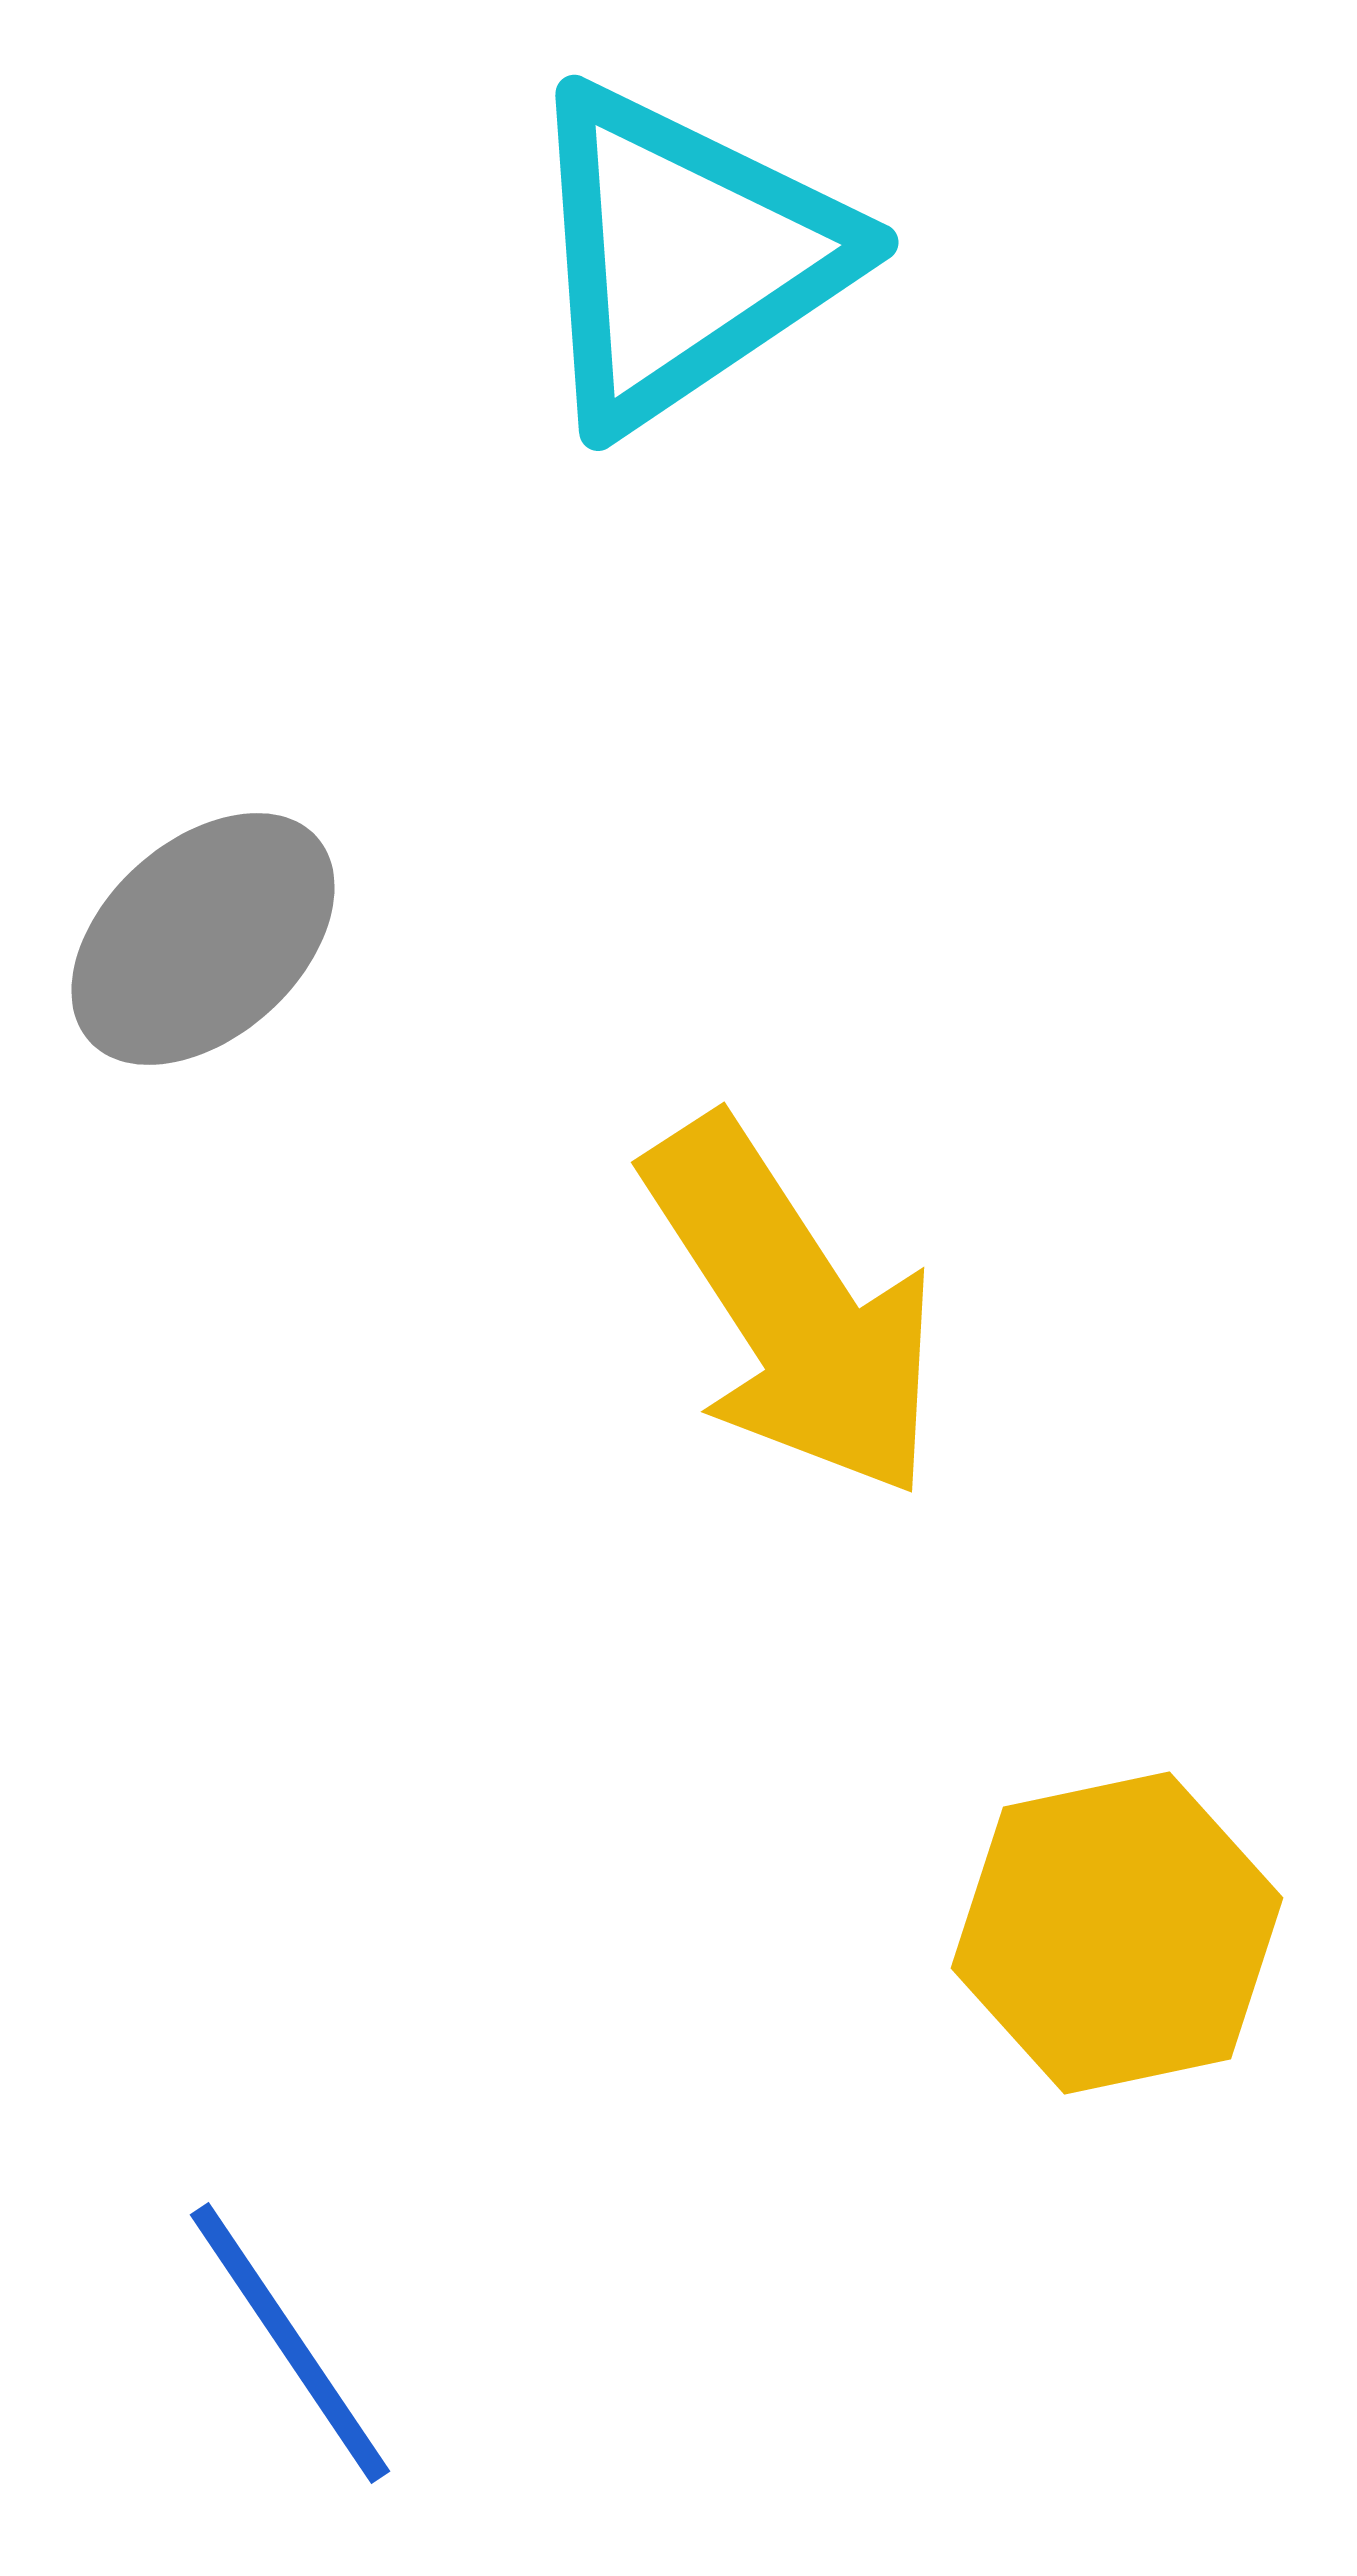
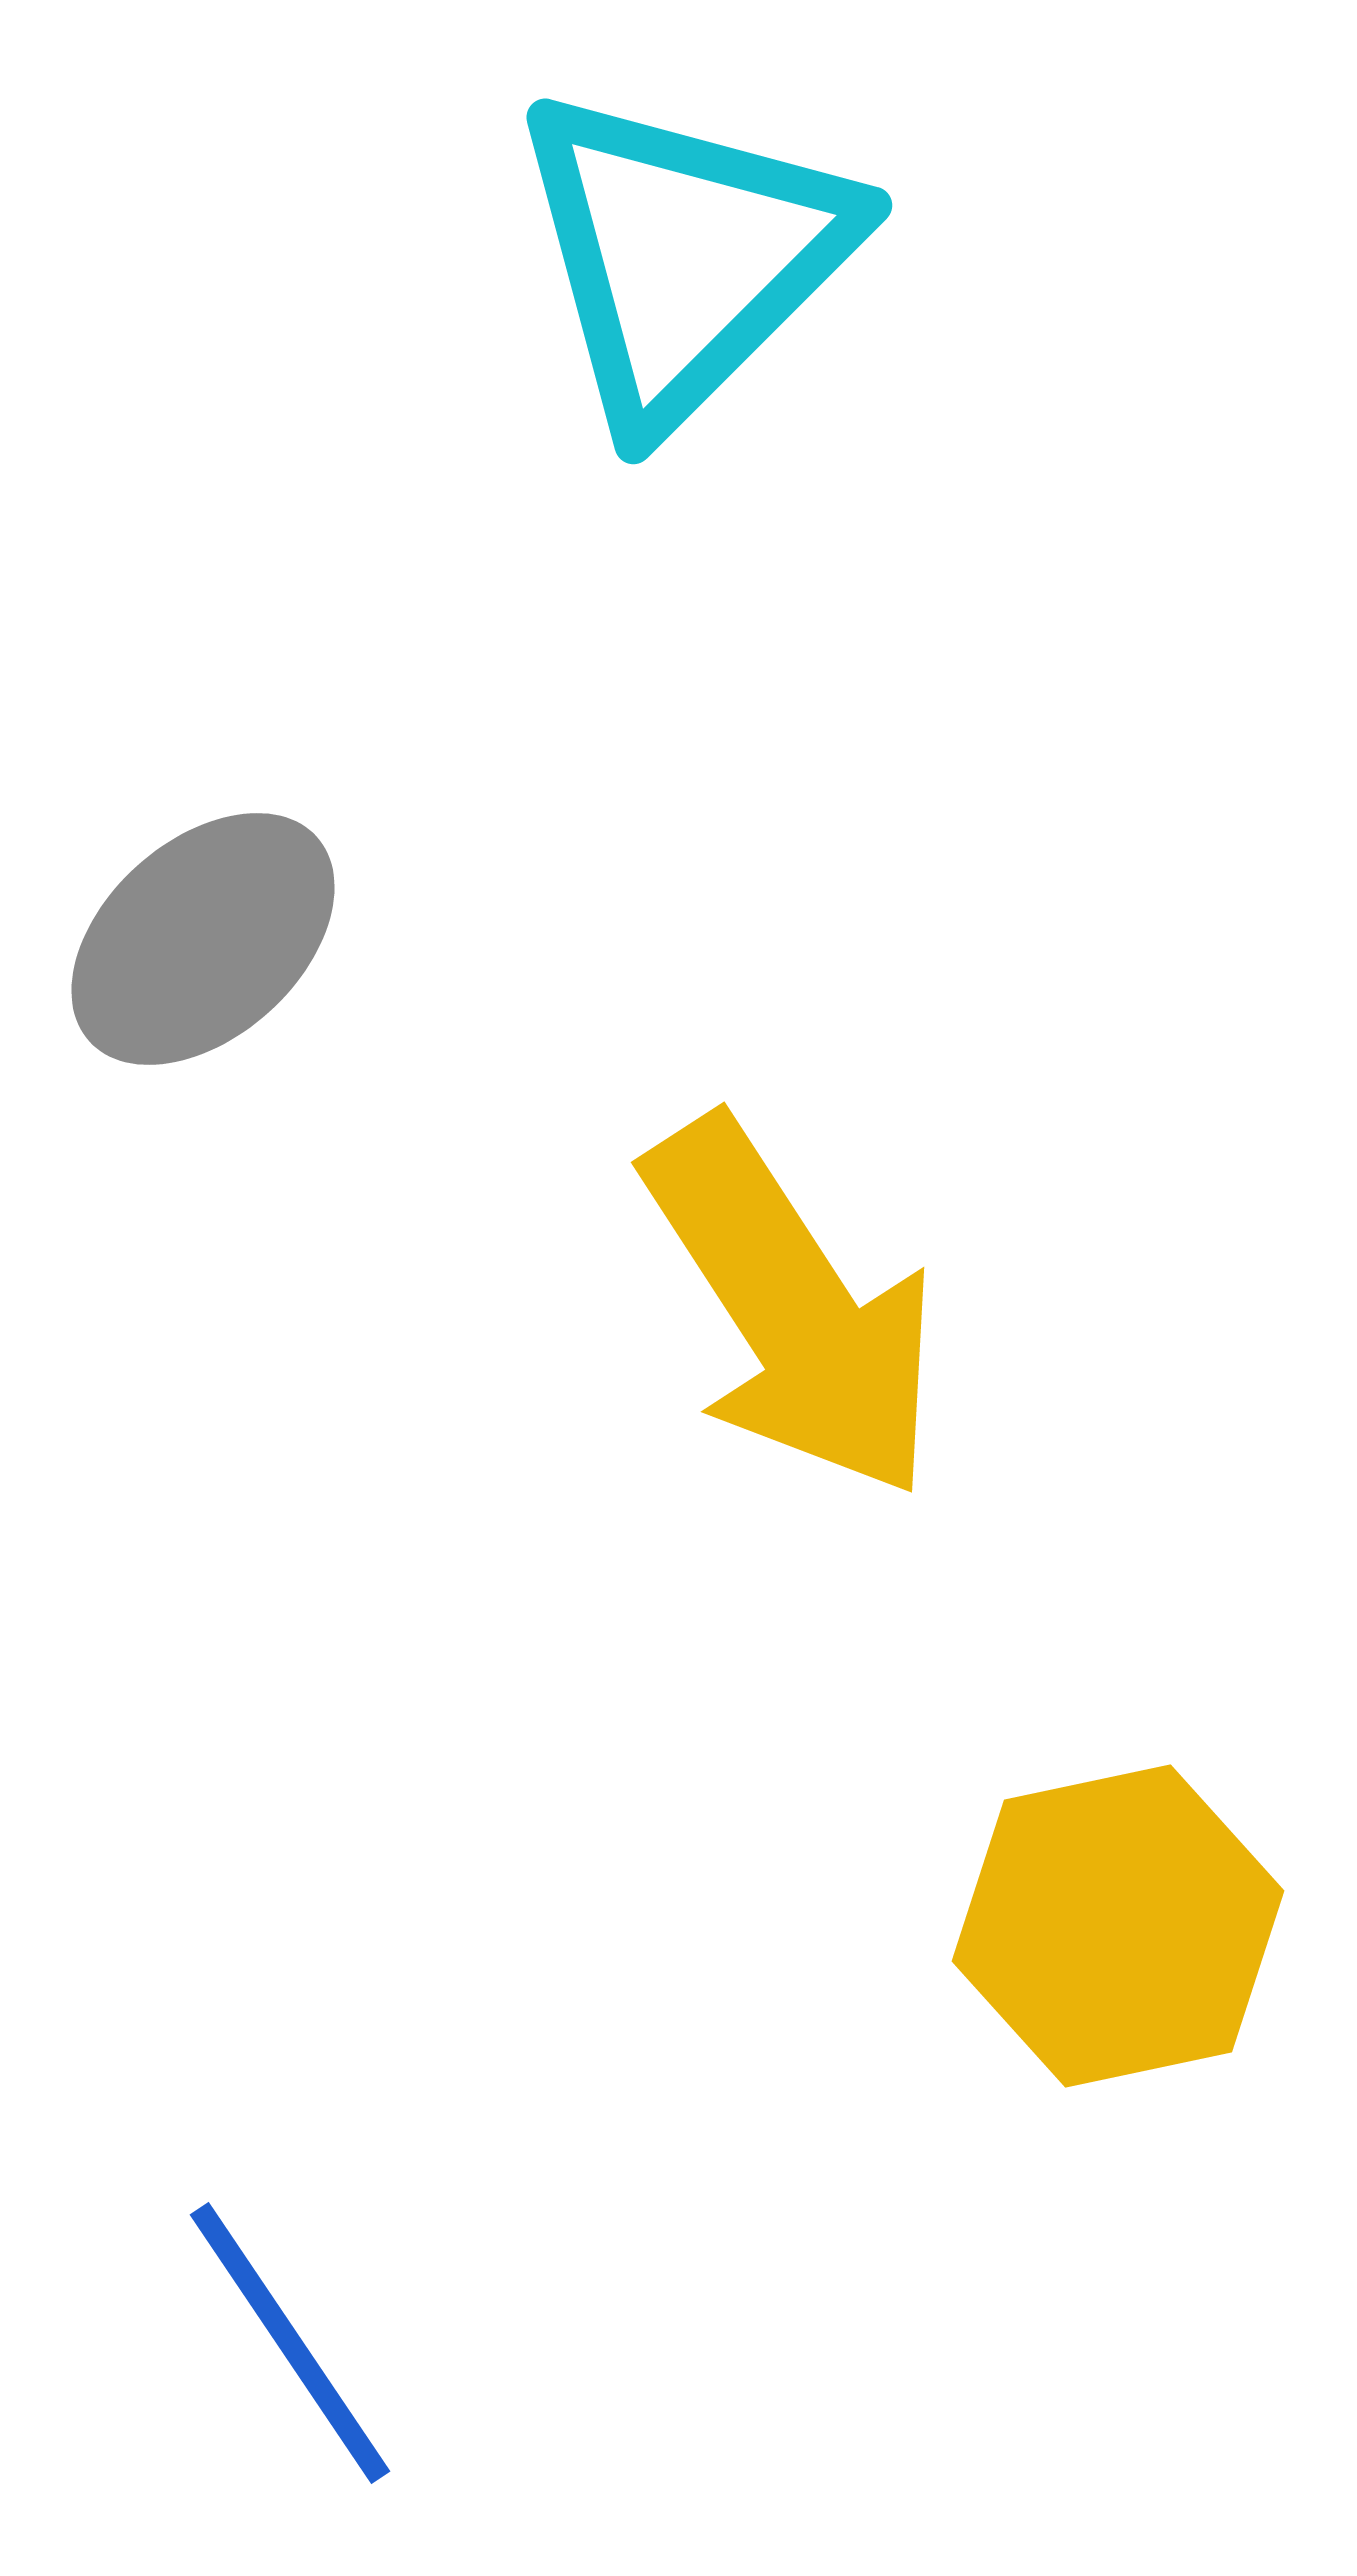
cyan triangle: rotated 11 degrees counterclockwise
yellow hexagon: moved 1 px right, 7 px up
